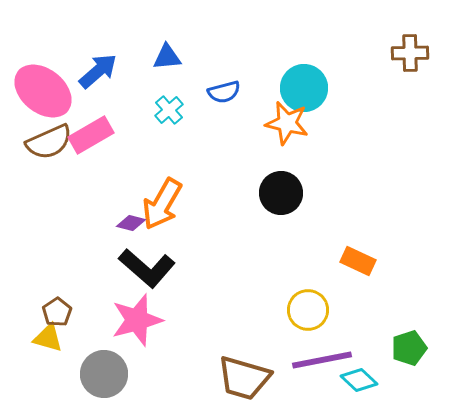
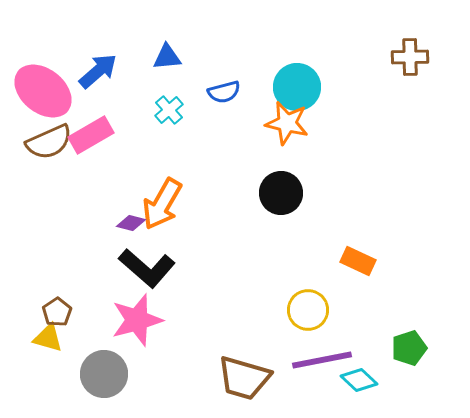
brown cross: moved 4 px down
cyan circle: moved 7 px left, 1 px up
